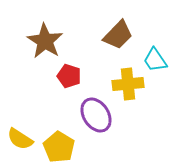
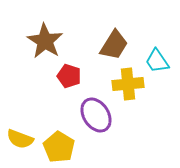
brown trapezoid: moved 4 px left, 10 px down; rotated 12 degrees counterclockwise
cyan trapezoid: moved 2 px right, 1 px down
yellow semicircle: rotated 12 degrees counterclockwise
